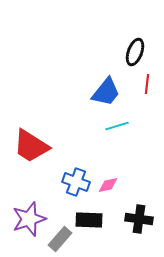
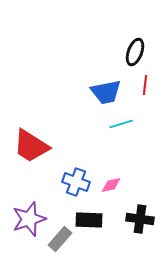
red line: moved 2 px left, 1 px down
blue trapezoid: rotated 40 degrees clockwise
cyan line: moved 4 px right, 2 px up
pink diamond: moved 3 px right
black cross: moved 1 px right
